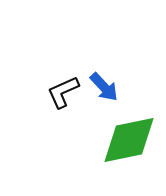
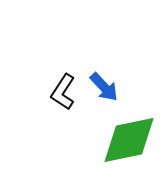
black L-shape: rotated 33 degrees counterclockwise
